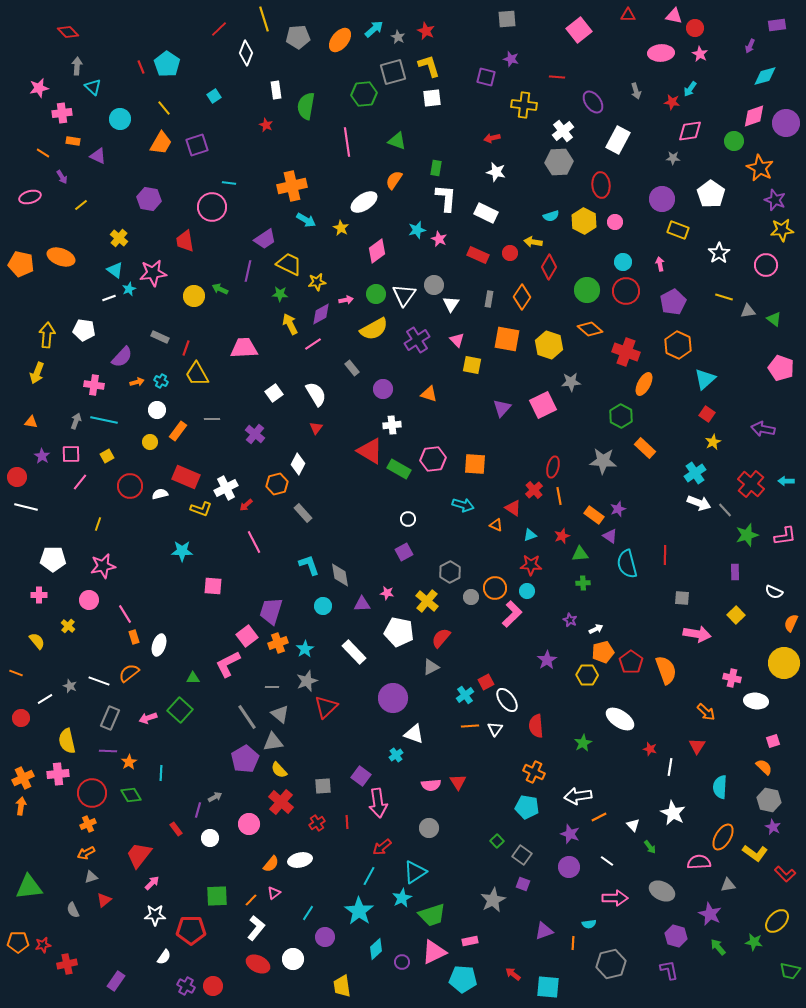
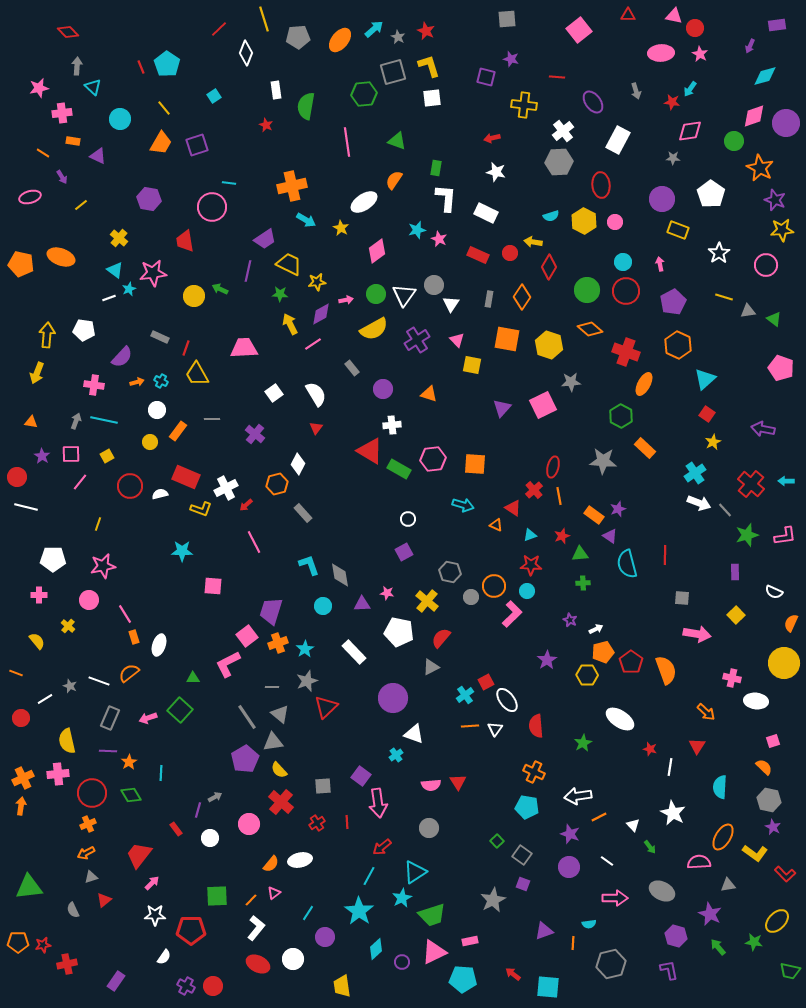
gray hexagon at (450, 572): rotated 20 degrees counterclockwise
orange circle at (495, 588): moved 1 px left, 2 px up
